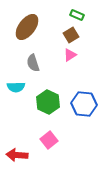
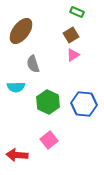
green rectangle: moved 3 px up
brown ellipse: moved 6 px left, 4 px down
pink triangle: moved 3 px right
gray semicircle: moved 1 px down
